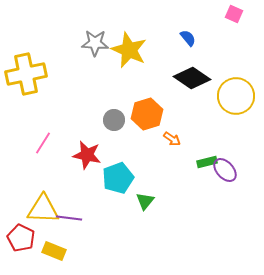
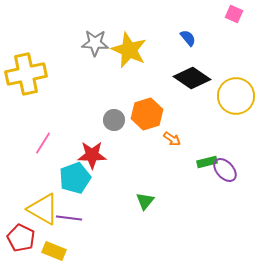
red star: moved 5 px right; rotated 12 degrees counterclockwise
cyan pentagon: moved 43 px left
yellow triangle: rotated 28 degrees clockwise
